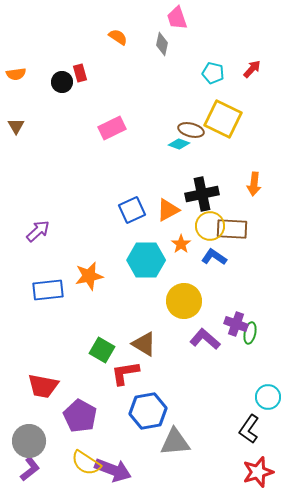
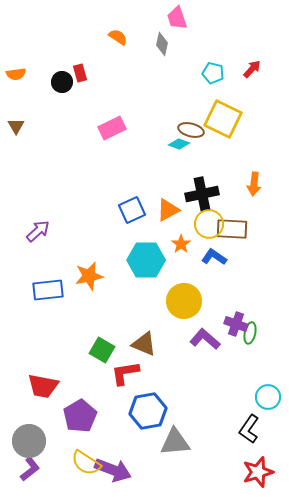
yellow circle at (210, 226): moved 1 px left, 2 px up
brown triangle at (144, 344): rotated 8 degrees counterclockwise
purple pentagon at (80, 416): rotated 12 degrees clockwise
